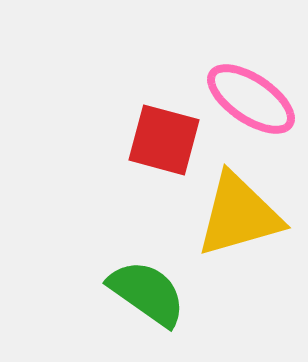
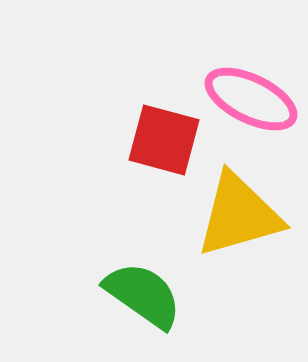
pink ellipse: rotated 8 degrees counterclockwise
green semicircle: moved 4 px left, 2 px down
